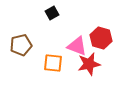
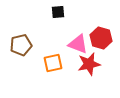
black square: moved 6 px right, 1 px up; rotated 24 degrees clockwise
pink triangle: moved 1 px right, 2 px up
orange square: rotated 18 degrees counterclockwise
